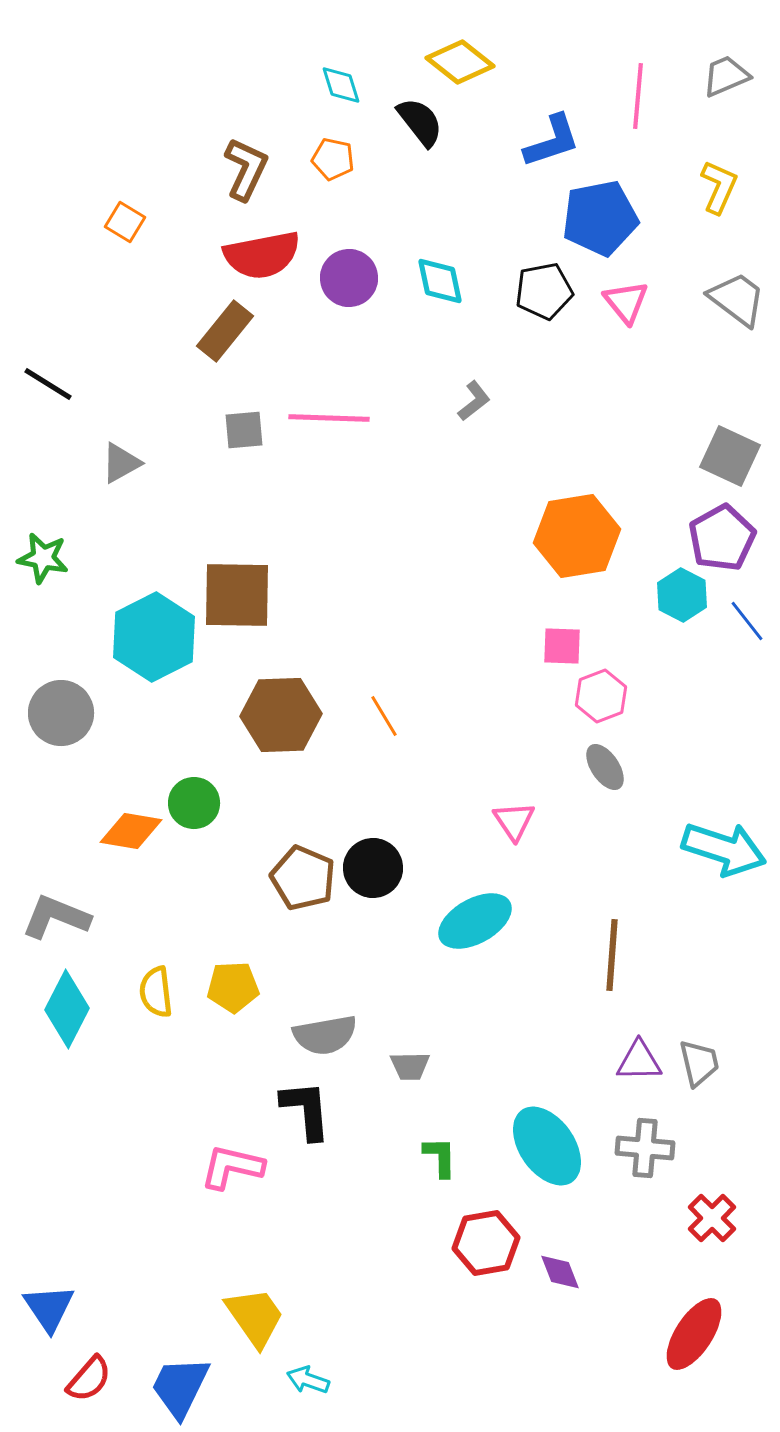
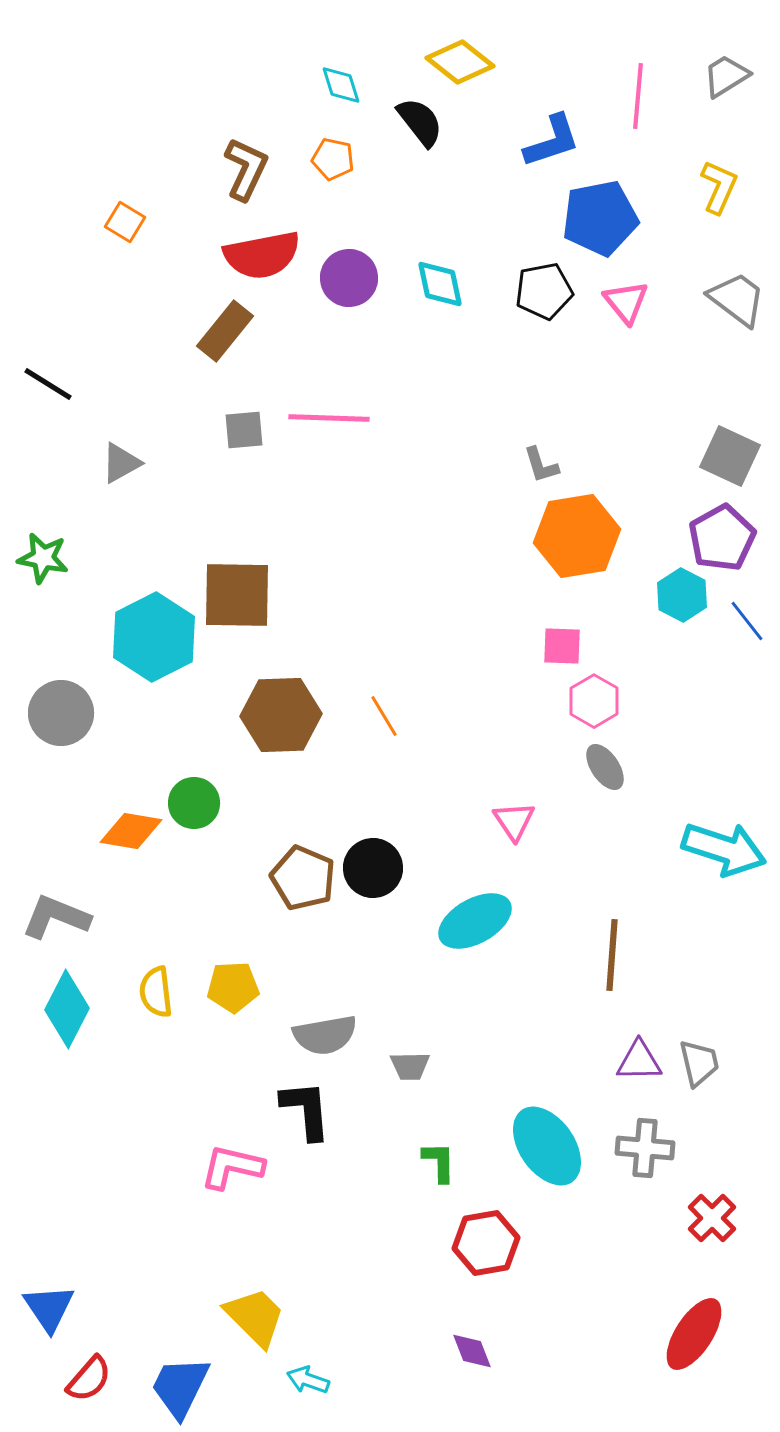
gray trapezoid at (726, 76): rotated 9 degrees counterclockwise
cyan diamond at (440, 281): moved 3 px down
gray L-shape at (474, 401): moved 67 px right, 64 px down; rotated 111 degrees clockwise
pink hexagon at (601, 696): moved 7 px left, 5 px down; rotated 9 degrees counterclockwise
green L-shape at (440, 1157): moved 1 px left, 5 px down
purple diamond at (560, 1272): moved 88 px left, 79 px down
yellow trapezoid at (255, 1317): rotated 10 degrees counterclockwise
